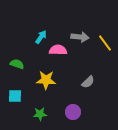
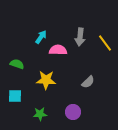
gray arrow: rotated 90 degrees clockwise
